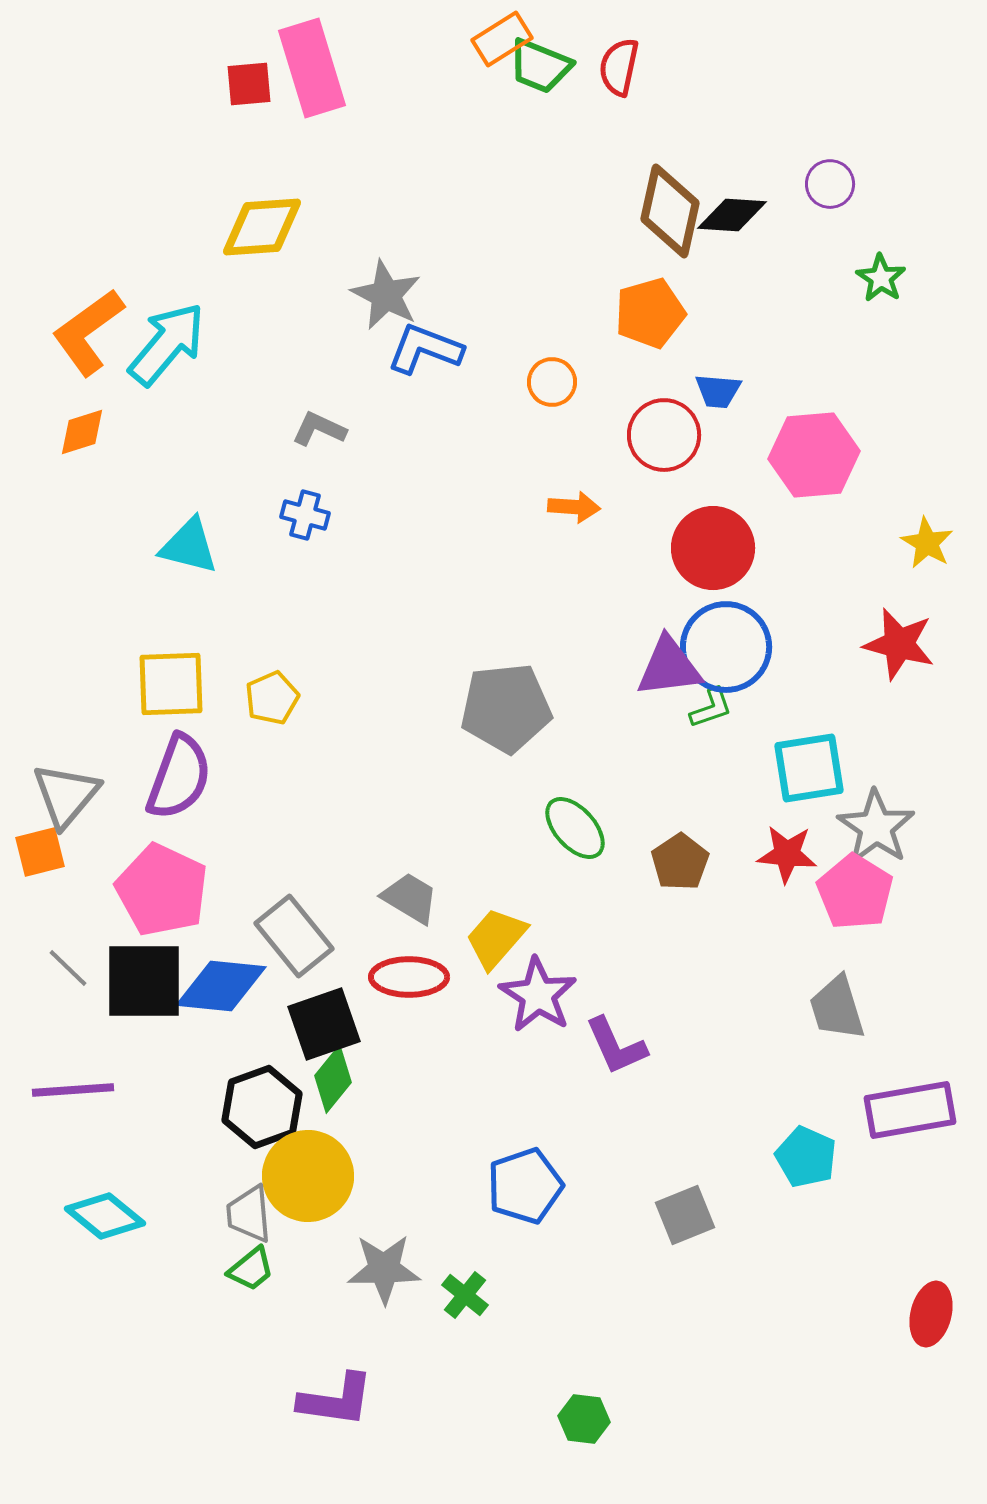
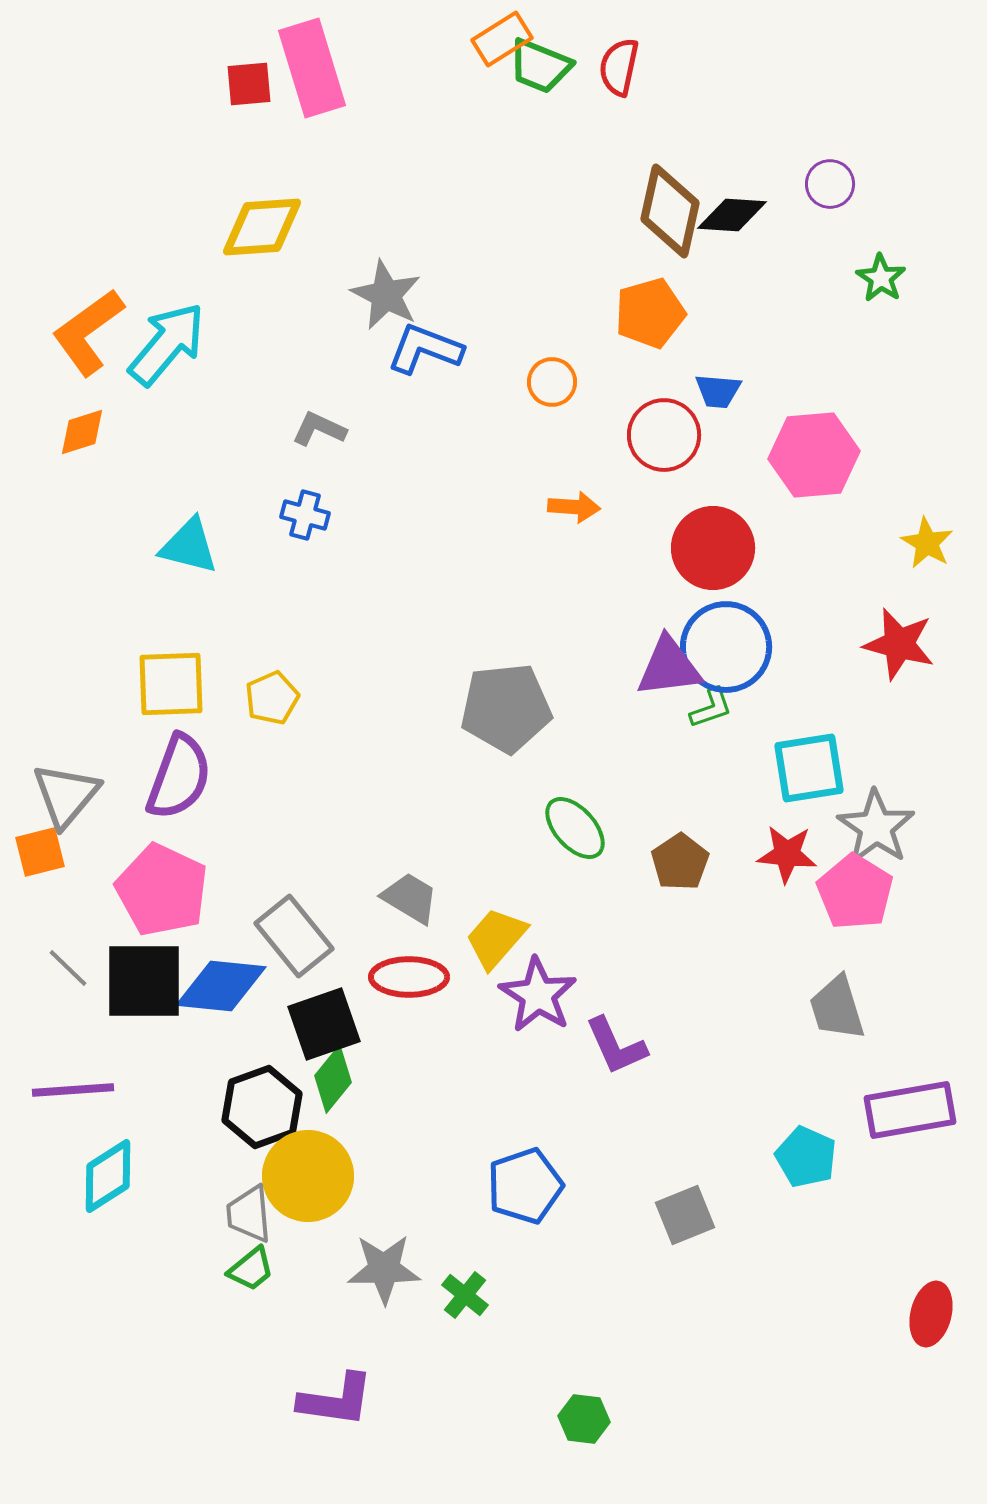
cyan diamond at (105, 1216): moved 3 px right, 40 px up; rotated 72 degrees counterclockwise
